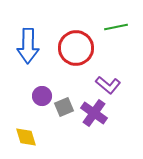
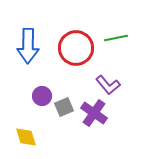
green line: moved 11 px down
purple L-shape: rotated 10 degrees clockwise
